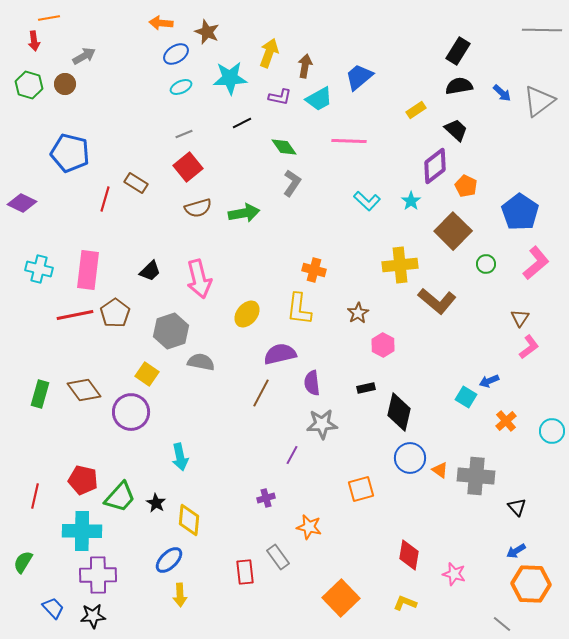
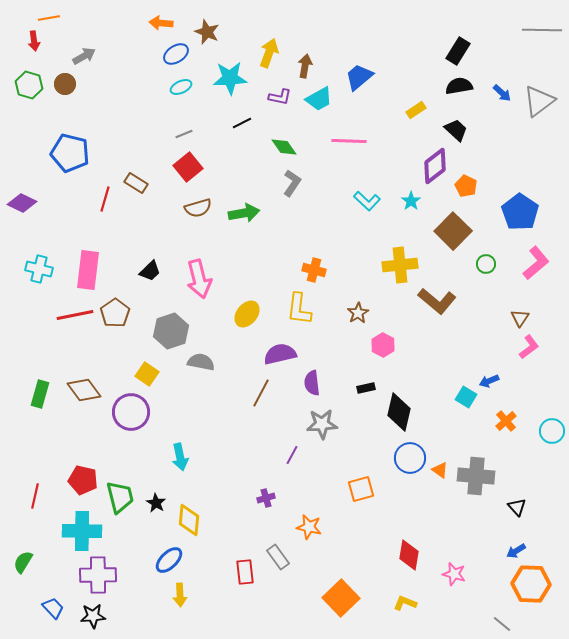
green trapezoid at (120, 497): rotated 56 degrees counterclockwise
